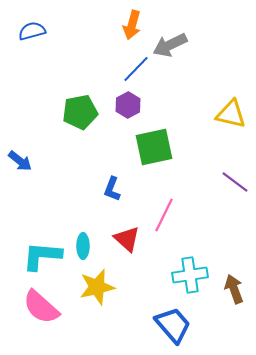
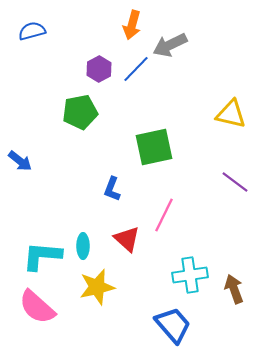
purple hexagon: moved 29 px left, 36 px up
pink semicircle: moved 4 px left
